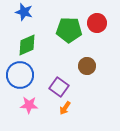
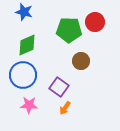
red circle: moved 2 px left, 1 px up
brown circle: moved 6 px left, 5 px up
blue circle: moved 3 px right
